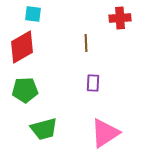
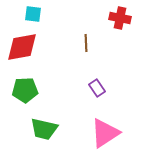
red cross: rotated 15 degrees clockwise
red diamond: rotated 20 degrees clockwise
purple rectangle: moved 4 px right, 5 px down; rotated 36 degrees counterclockwise
green trapezoid: rotated 28 degrees clockwise
